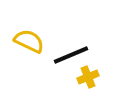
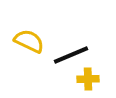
yellow cross: moved 2 px down; rotated 20 degrees clockwise
